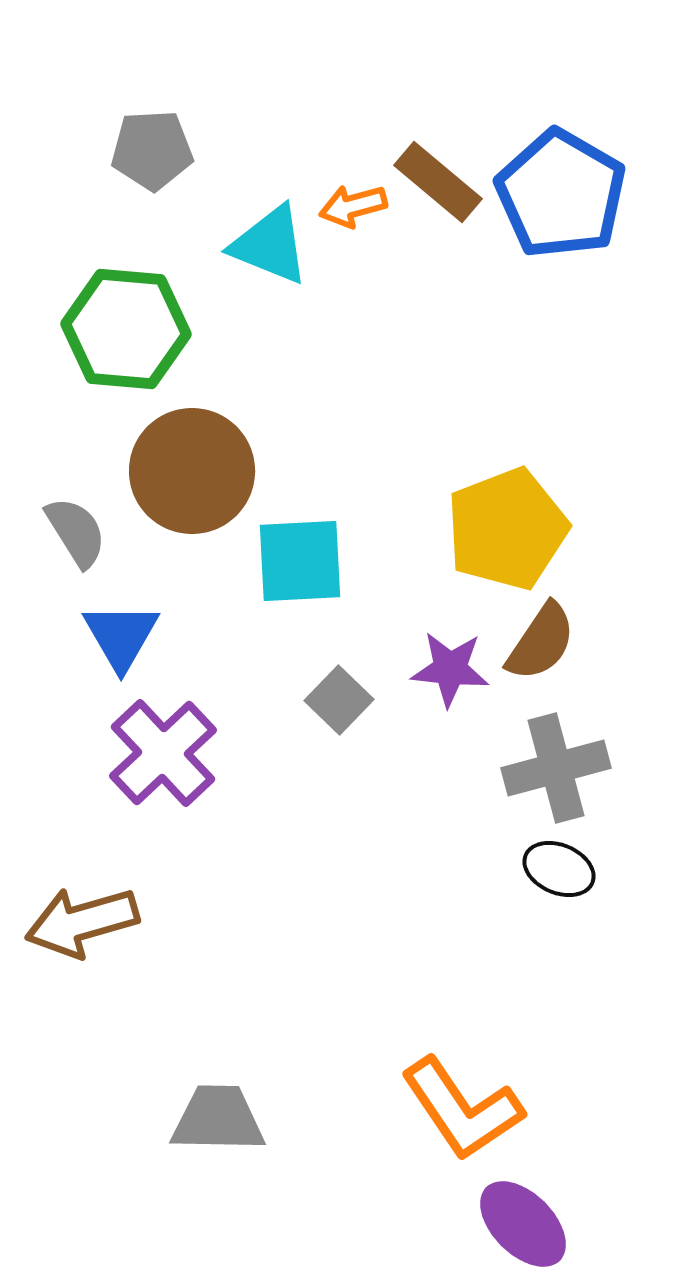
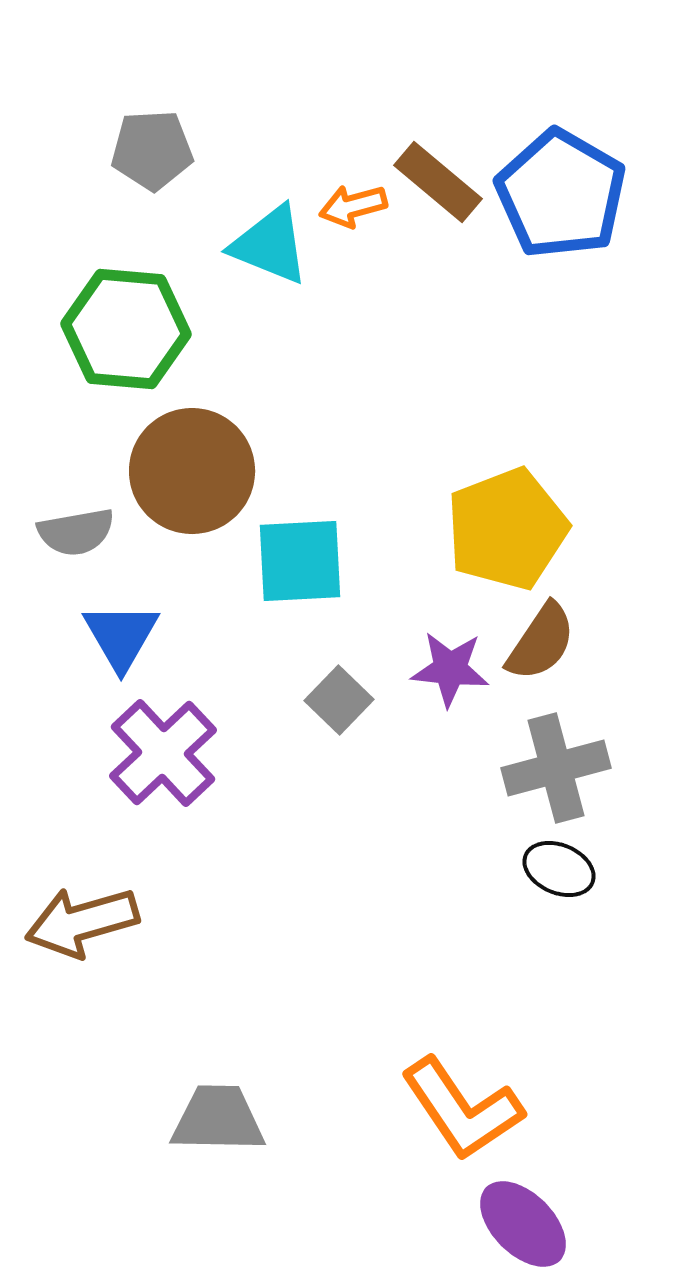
gray semicircle: rotated 112 degrees clockwise
